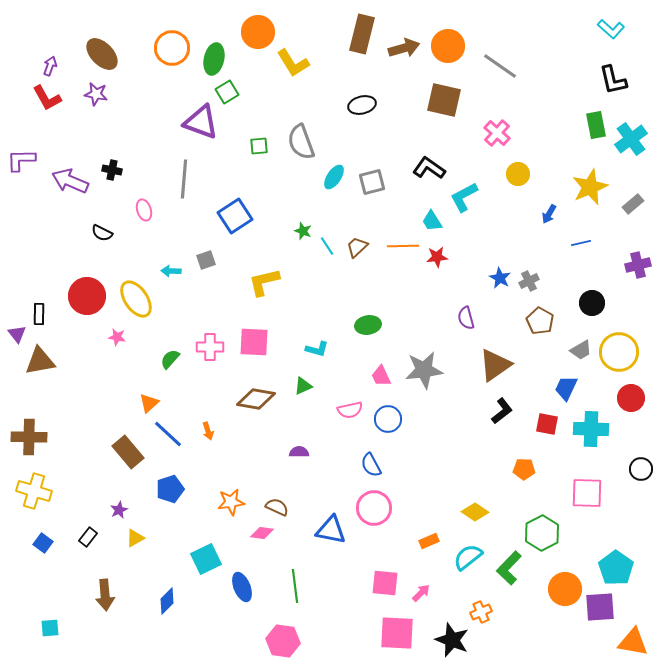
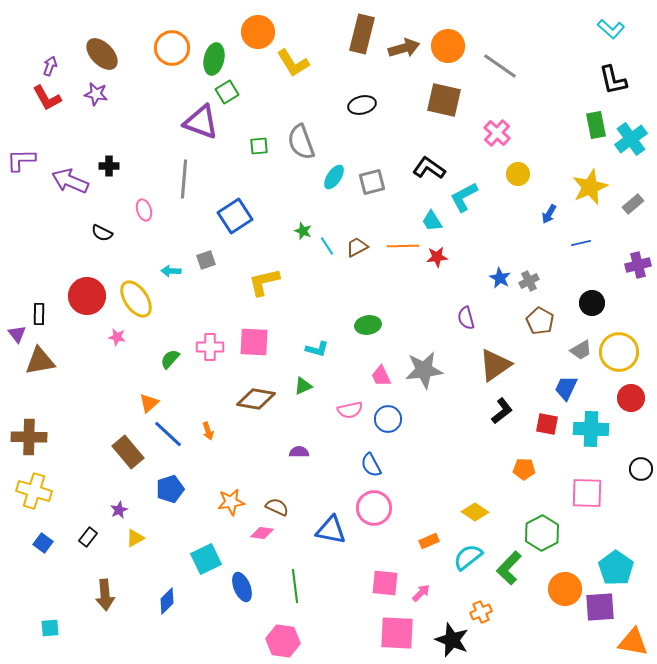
black cross at (112, 170): moved 3 px left, 4 px up; rotated 12 degrees counterclockwise
brown trapezoid at (357, 247): rotated 15 degrees clockwise
